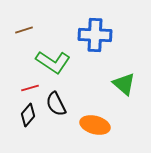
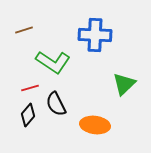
green triangle: rotated 35 degrees clockwise
orange ellipse: rotated 8 degrees counterclockwise
